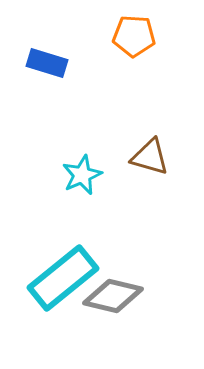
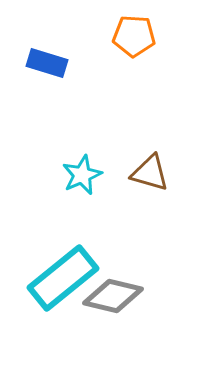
brown triangle: moved 16 px down
